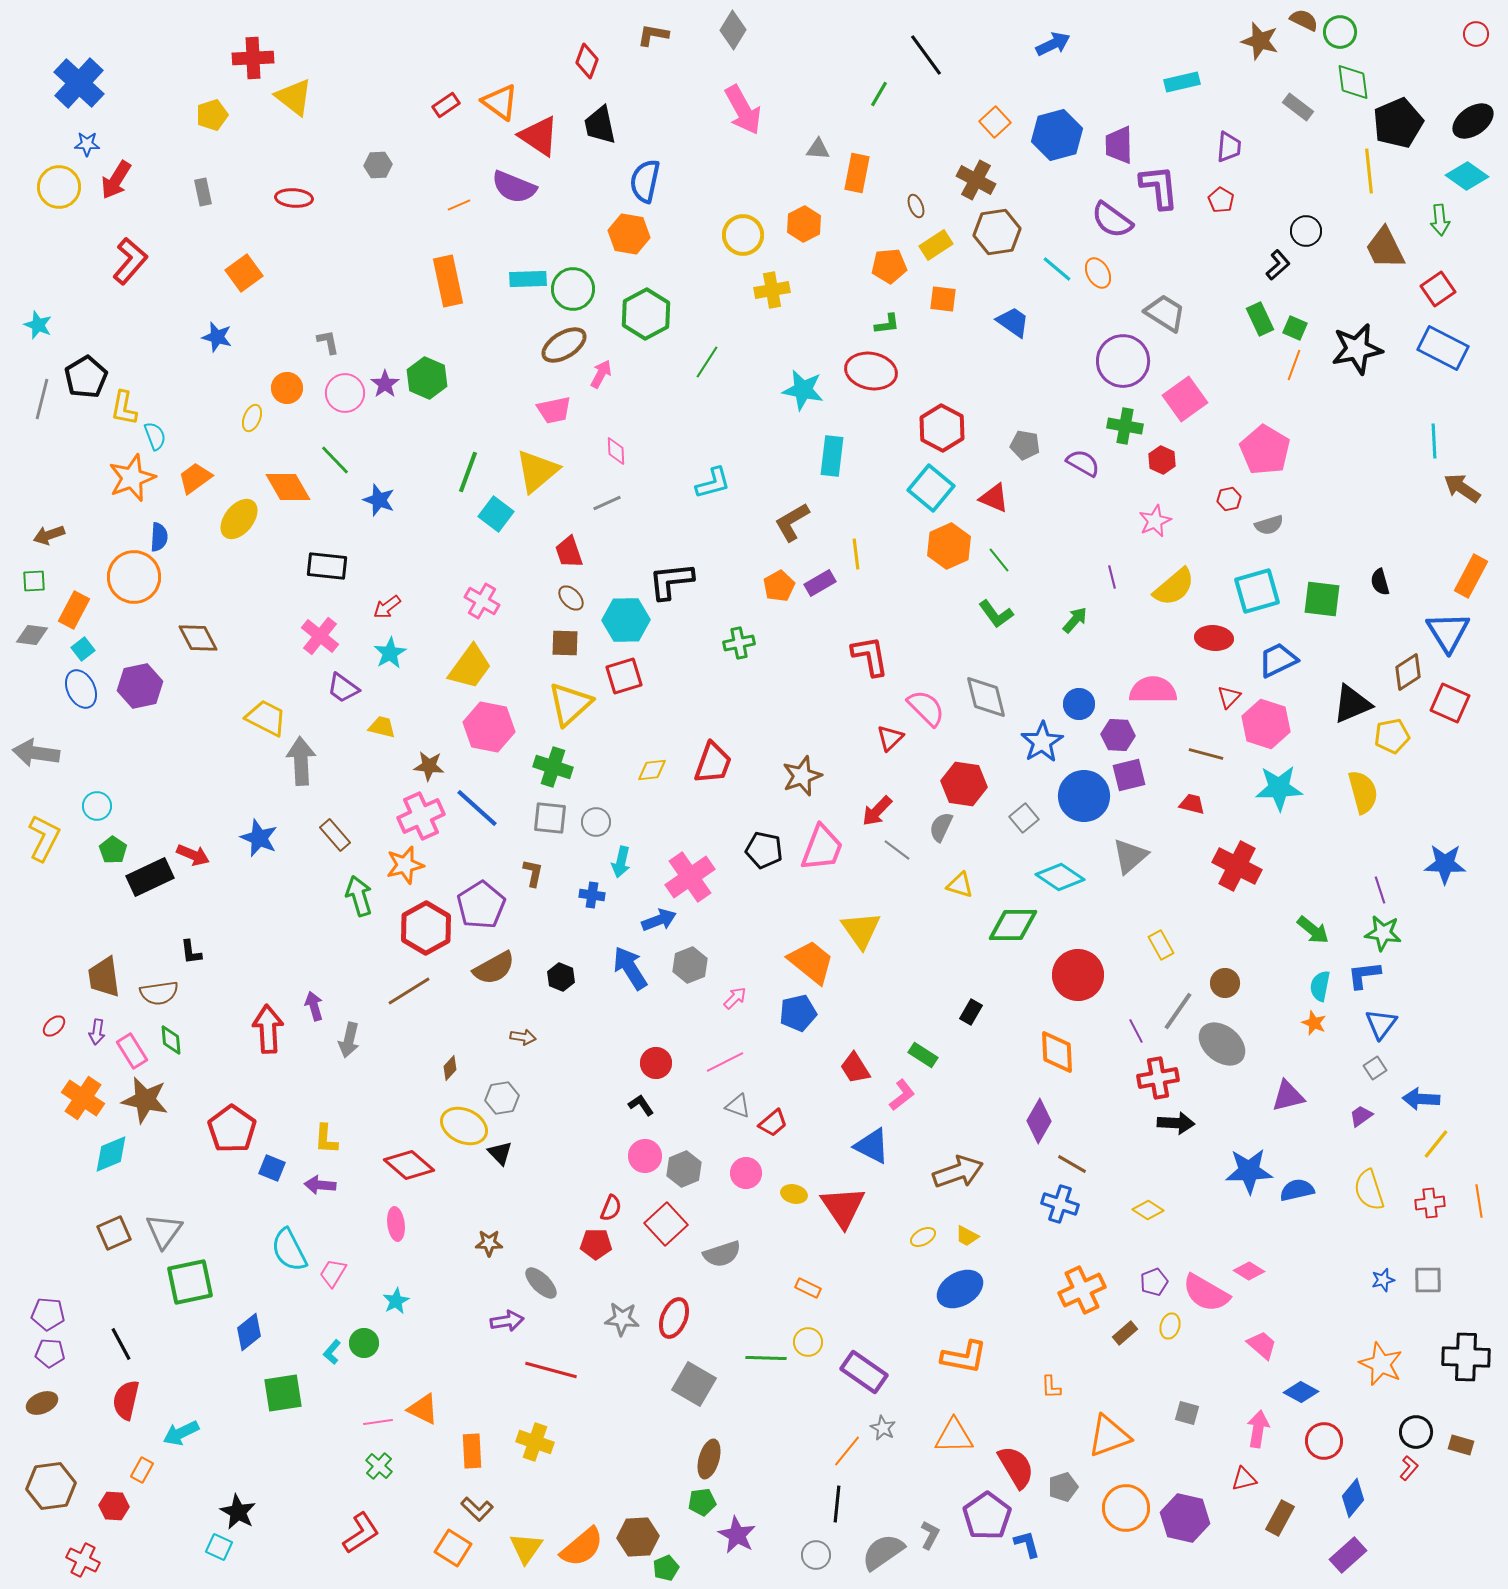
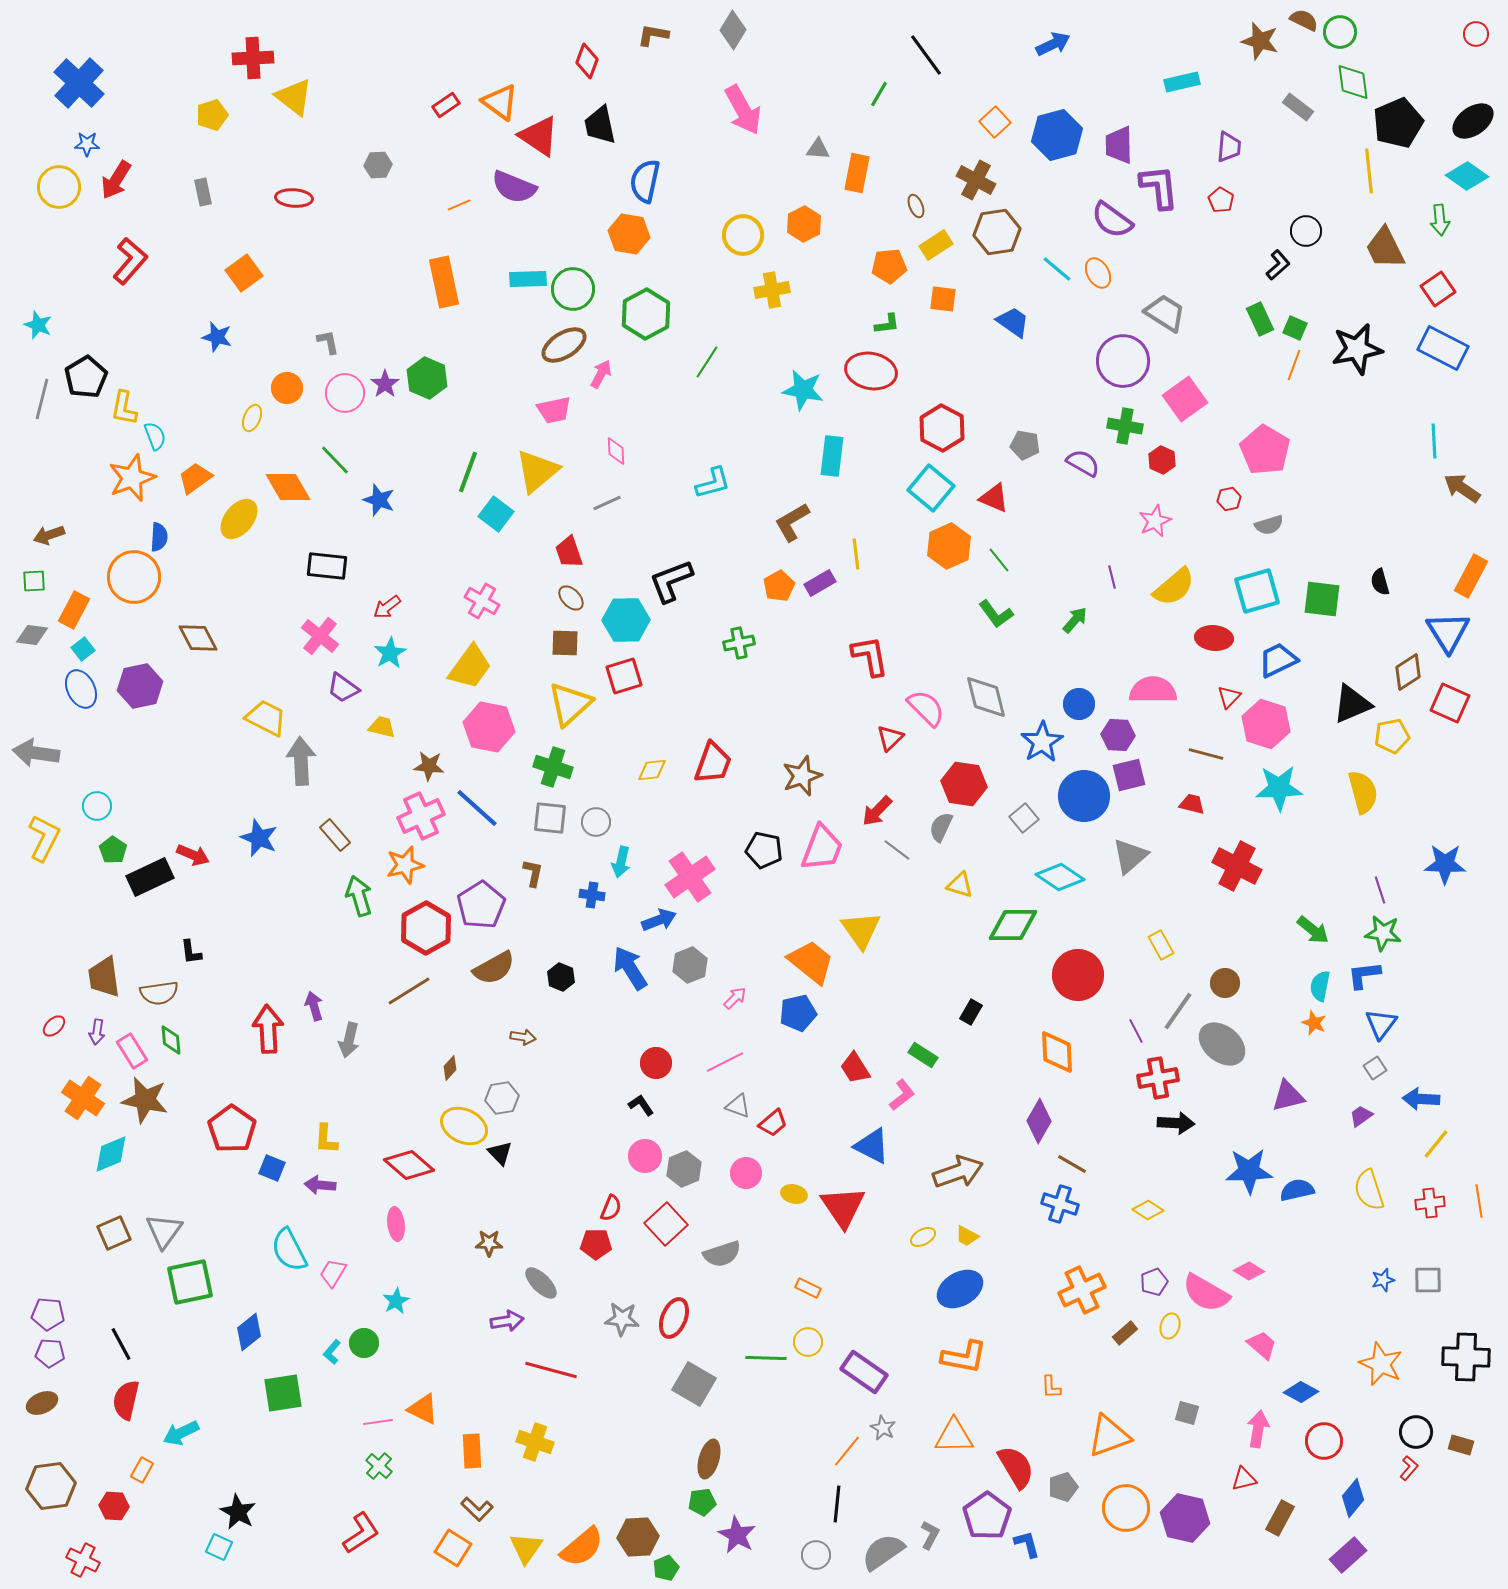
orange rectangle at (448, 281): moved 4 px left, 1 px down
black L-shape at (671, 581): rotated 15 degrees counterclockwise
